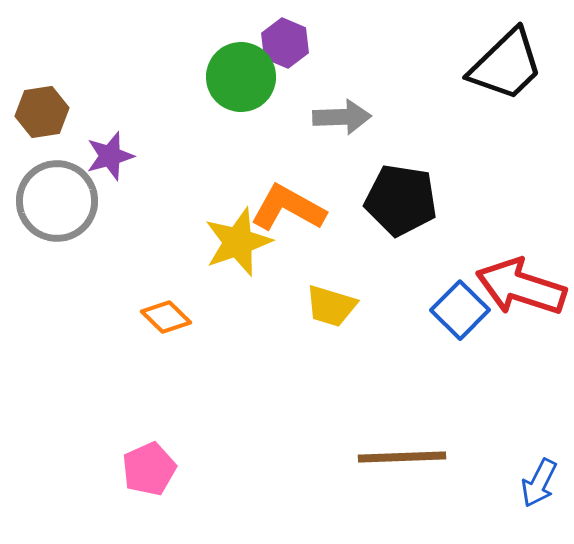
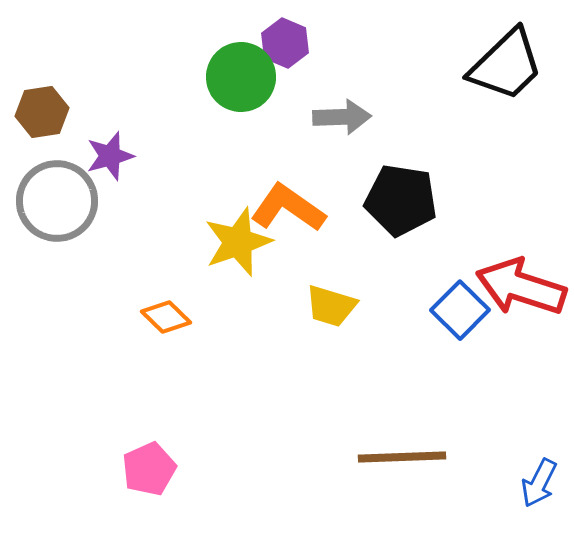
orange L-shape: rotated 6 degrees clockwise
